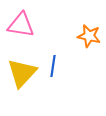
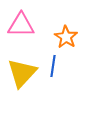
pink triangle: rotated 8 degrees counterclockwise
orange star: moved 23 px left, 1 px down; rotated 20 degrees clockwise
